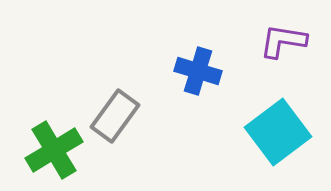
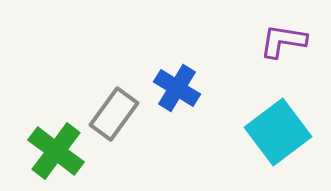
blue cross: moved 21 px left, 17 px down; rotated 15 degrees clockwise
gray rectangle: moved 1 px left, 2 px up
green cross: moved 2 px right, 1 px down; rotated 22 degrees counterclockwise
